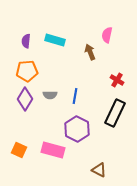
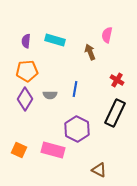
blue line: moved 7 px up
